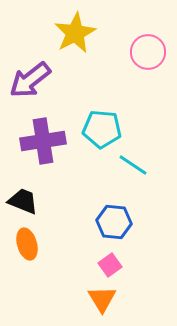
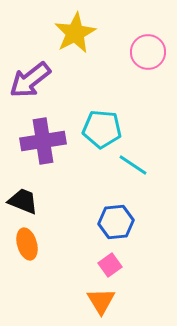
blue hexagon: moved 2 px right; rotated 12 degrees counterclockwise
orange triangle: moved 1 px left, 2 px down
